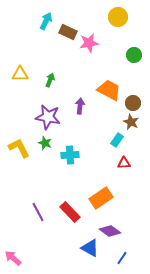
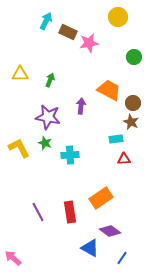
green circle: moved 2 px down
purple arrow: moved 1 px right
cyan rectangle: moved 1 px left, 1 px up; rotated 48 degrees clockwise
red triangle: moved 4 px up
red rectangle: rotated 35 degrees clockwise
